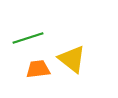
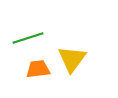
yellow triangle: rotated 28 degrees clockwise
